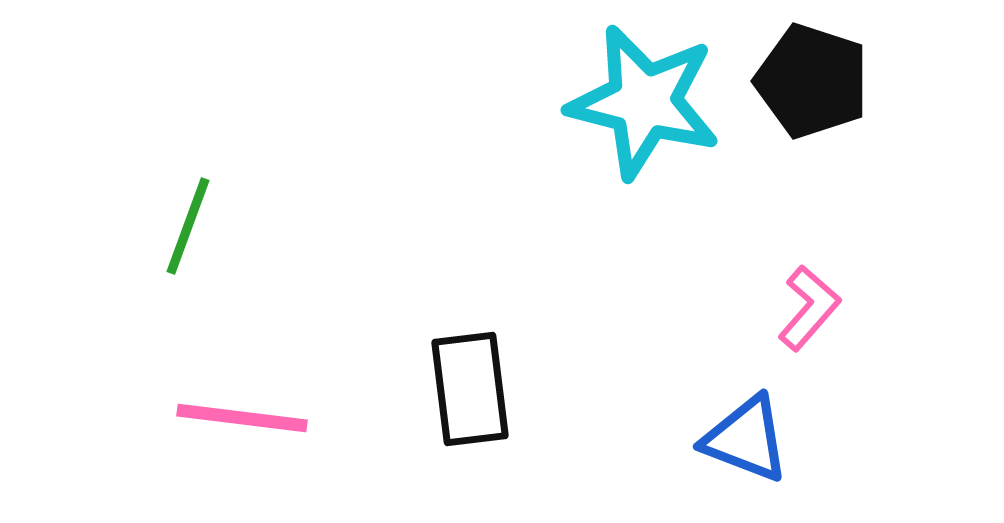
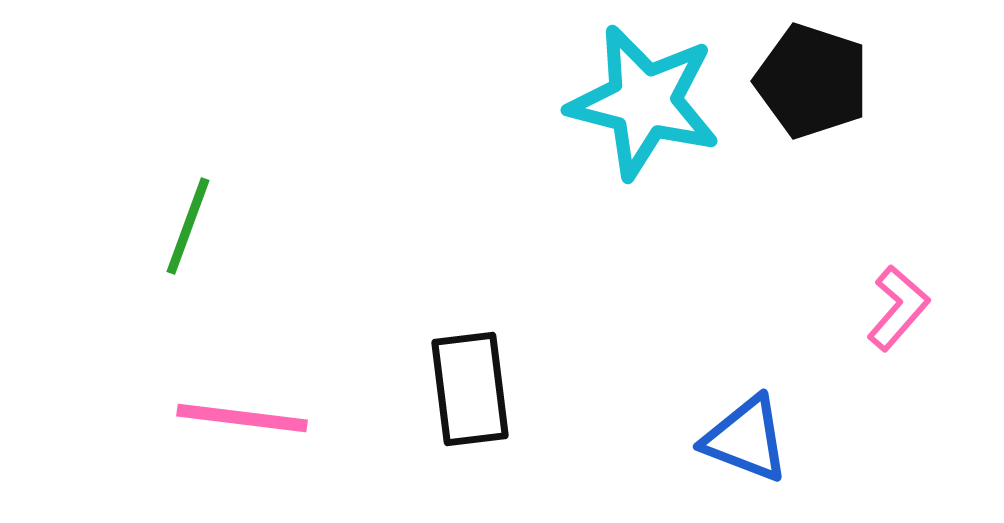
pink L-shape: moved 89 px right
